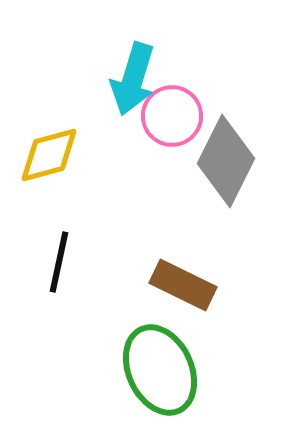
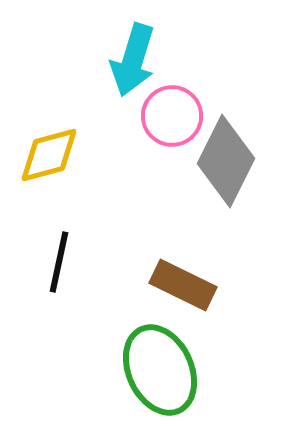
cyan arrow: moved 19 px up
